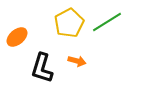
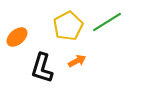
yellow pentagon: moved 1 px left, 3 px down
orange arrow: rotated 42 degrees counterclockwise
